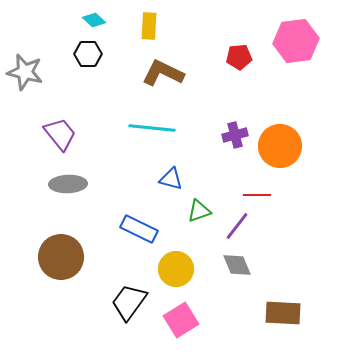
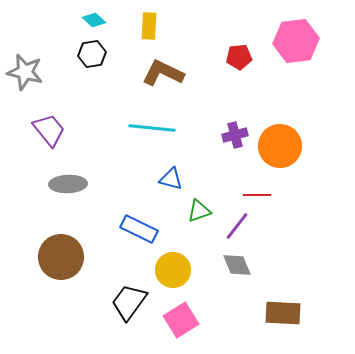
black hexagon: moved 4 px right; rotated 8 degrees counterclockwise
purple trapezoid: moved 11 px left, 4 px up
yellow circle: moved 3 px left, 1 px down
